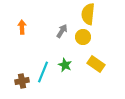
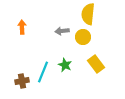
gray arrow: rotated 128 degrees counterclockwise
yellow rectangle: rotated 18 degrees clockwise
